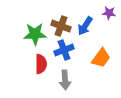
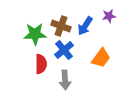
purple star: moved 3 px down; rotated 16 degrees counterclockwise
blue cross: rotated 18 degrees counterclockwise
